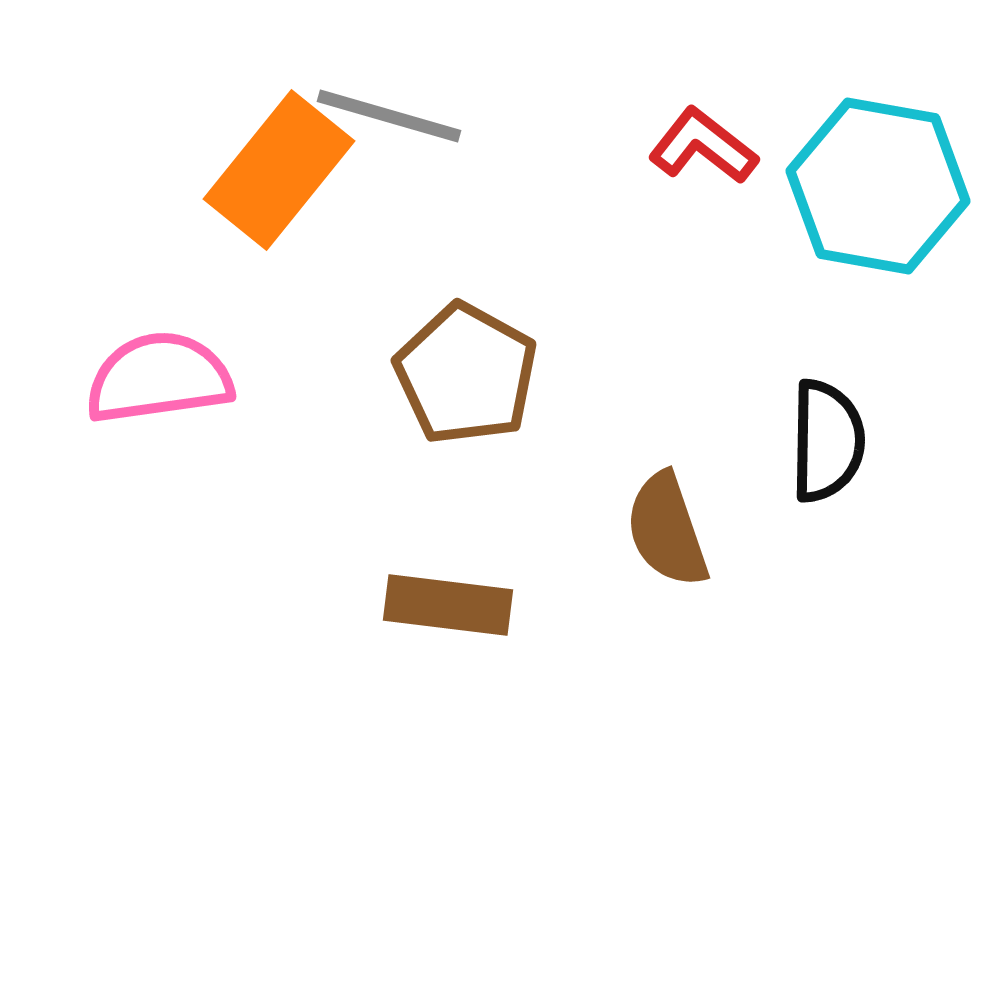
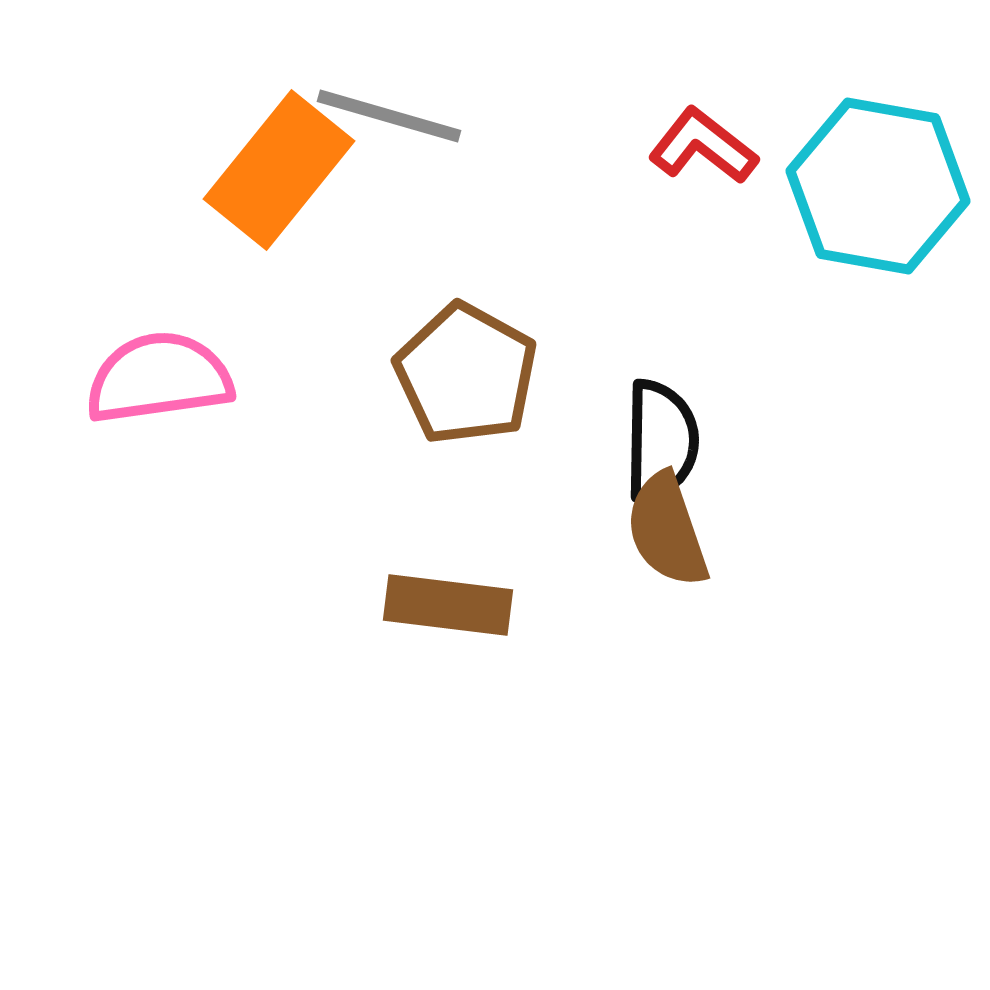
black semicircle: moved 166 px left
